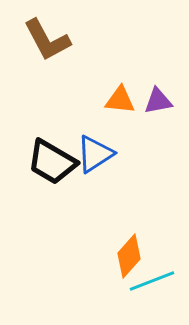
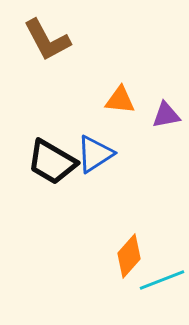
purple triangle: moved 8 px right, 14 px down
cyan line: moved 10 px right, 1 px up
